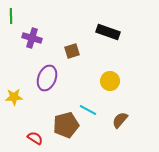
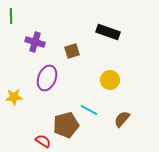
purple cross: moved 3 px right, 4 px down
yellow circle: moved 1 px up
cyan line: moved 1 px right
brown semicircle: moved 2 px right, 1 px up
red semicircle: moved 8 px right, 3 px down
